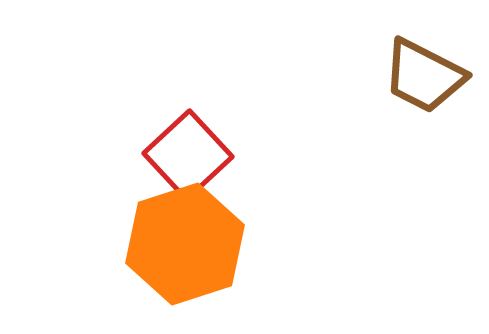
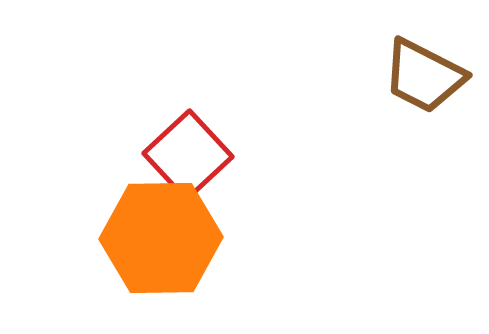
orange hexagon: moved 24 px left, 6 px up; rotated 17 degrees clockwise
